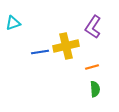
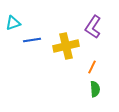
blue line: moved 8 px left, 12 px up
orange line: rotated 48 degrees counterclockwise
